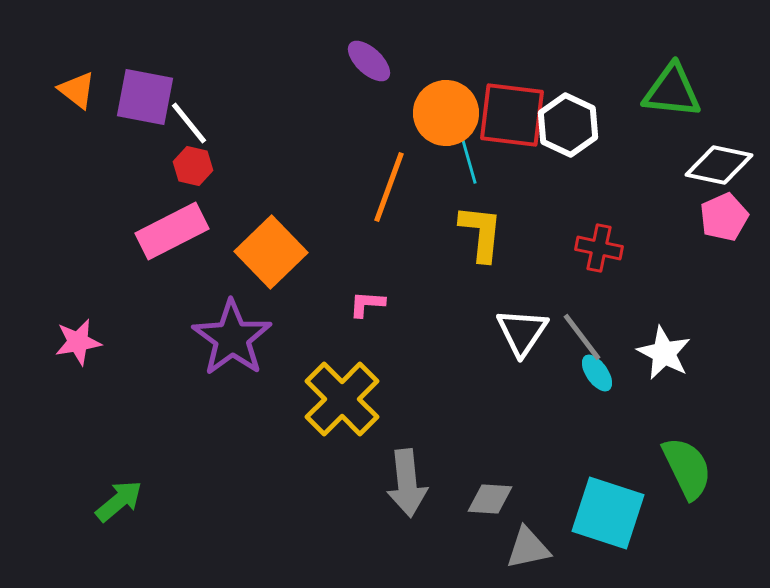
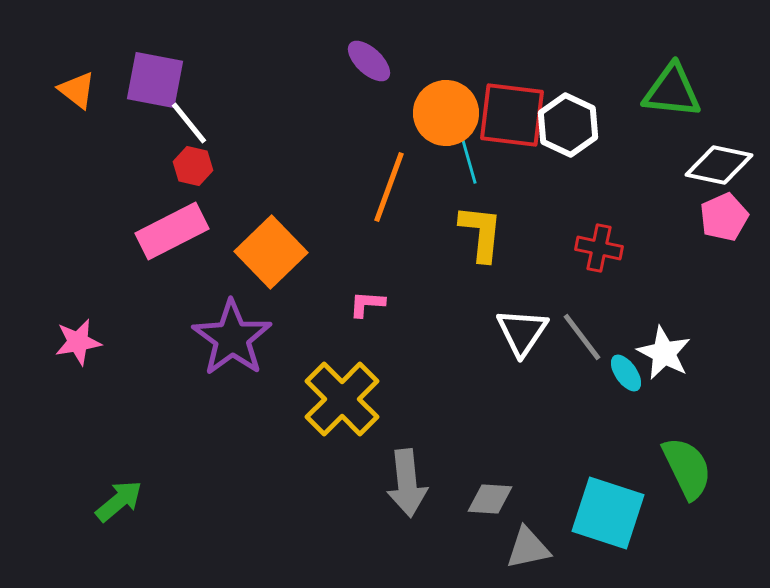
purple square: moved 10 px right, 17 px up
cyan ellipse: moved 29 px right
